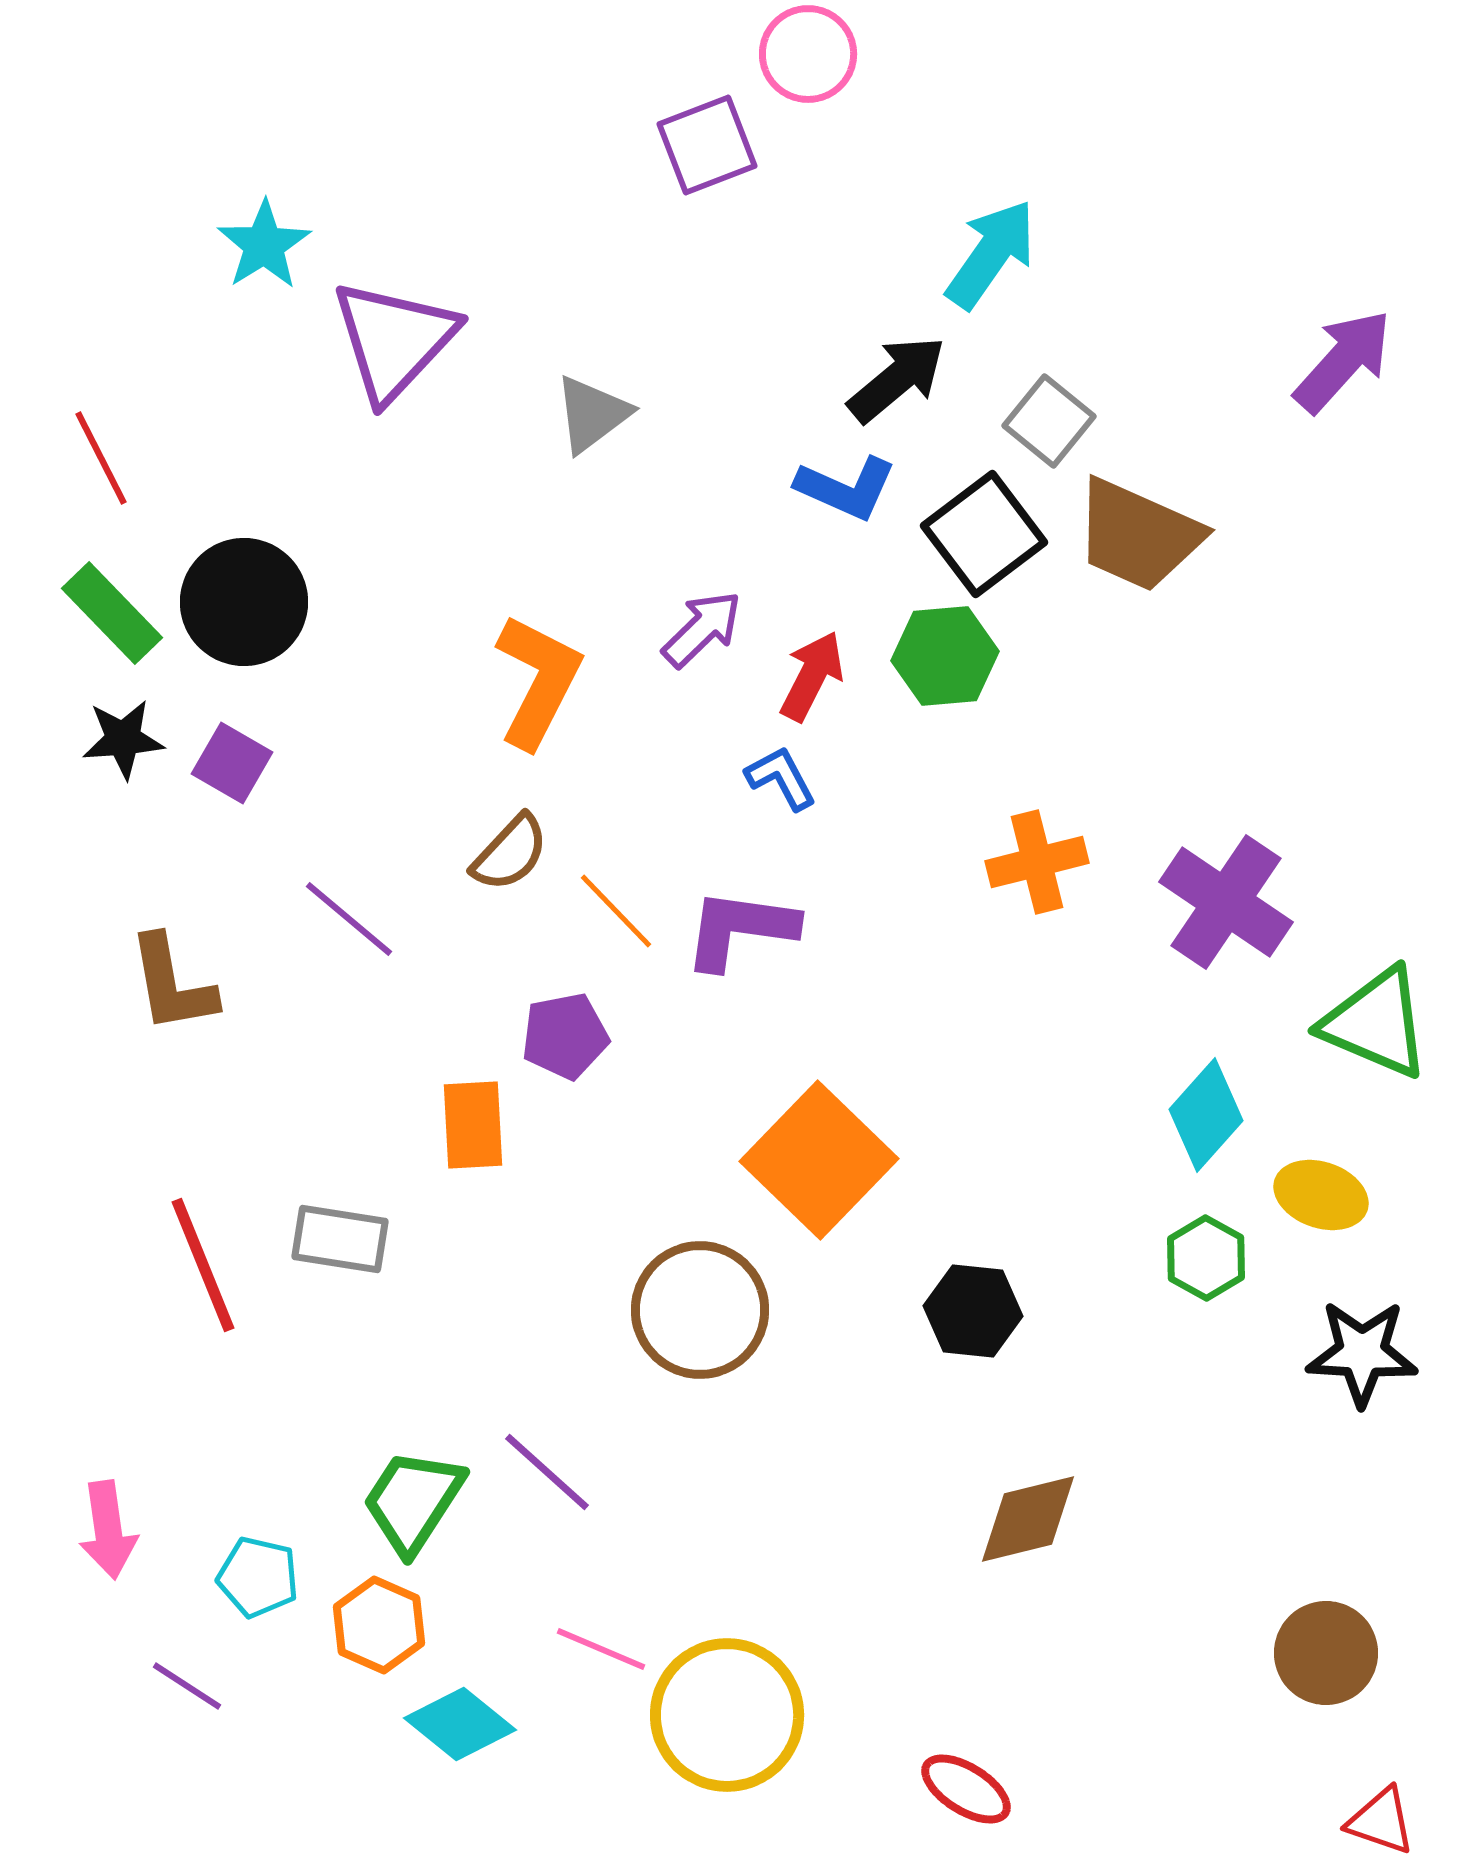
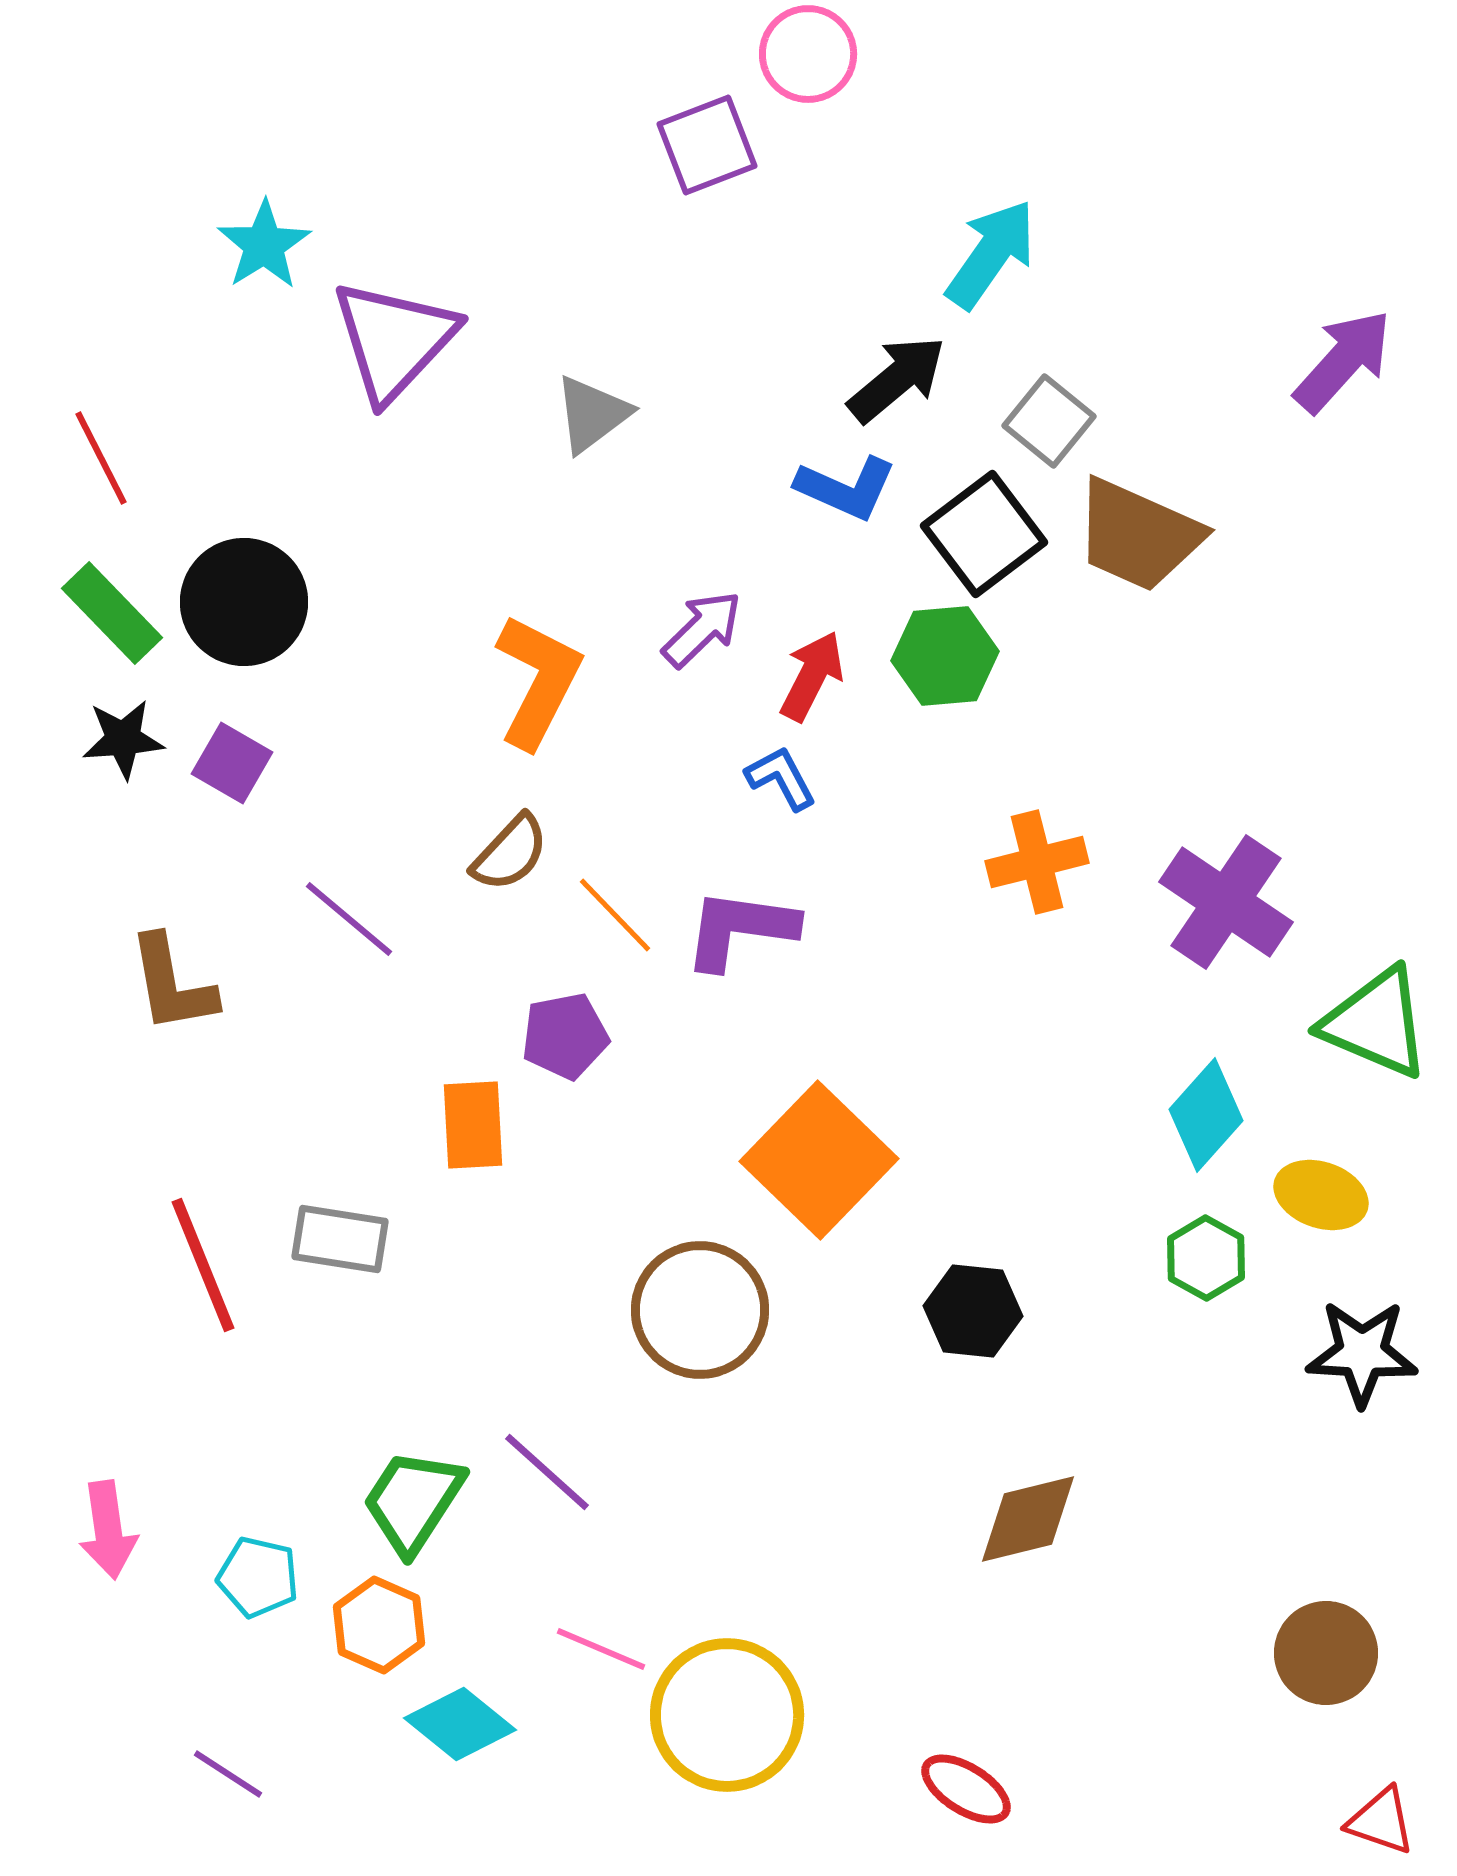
orange line at (616, 911): moved 1 px left, 4 px down
purple line at (187, 1686): moved 41 px right, 88 px down
